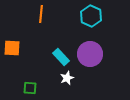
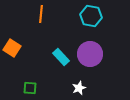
cyan hexagon: rotated 15 degrees counterclockwise
orange square: rotated 30 degrees clockwise
white star: moved 12 px right, 10 px down
